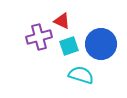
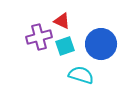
cyan square: moved 4 px left
